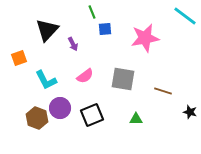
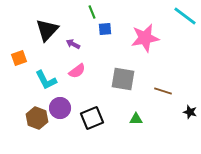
purple arrow: rotated 144 degrees clockwise
pink semicircle: moved 8 px left, 5 px up
black square: moved 3 px down
